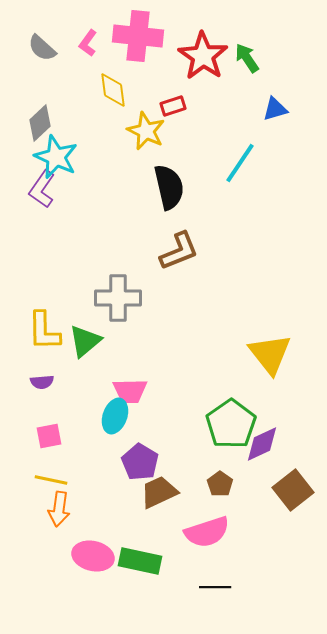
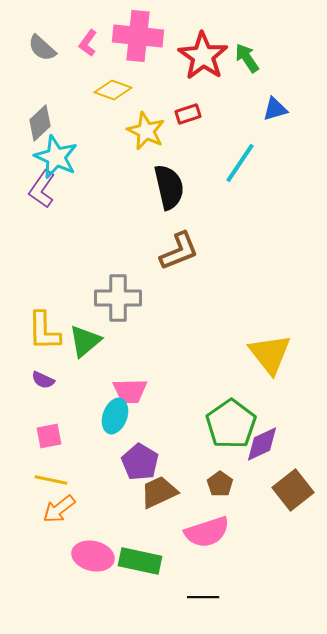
yellow diamond: rotated 63 degrees counterclockwise
red rectangle: moved 15 px right, 8 px down
purple semicircle: moved 1 px right, 2 px up; rotated 30 degrees clockwise
orange arrow: rotated 44 degrees clockwise
black line: moved 12 px left, 10 px down
